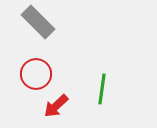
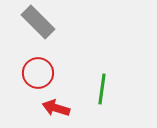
red circle: moved 2 px right, 1 px up
red arrow: moved 2 px down; rotated 60 degrees clockwise
